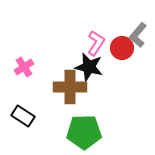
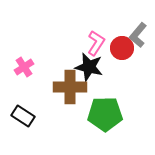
green pentagon: moved 21 px right, 18 px up
